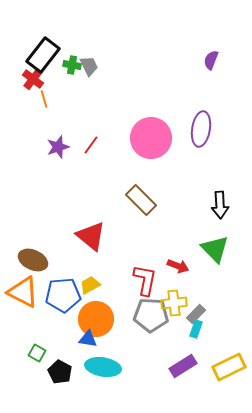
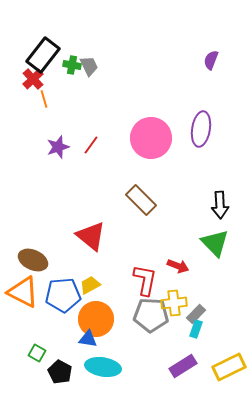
red cross: rotated 10 degrees clockwise
green triangle: moved 6 px up
